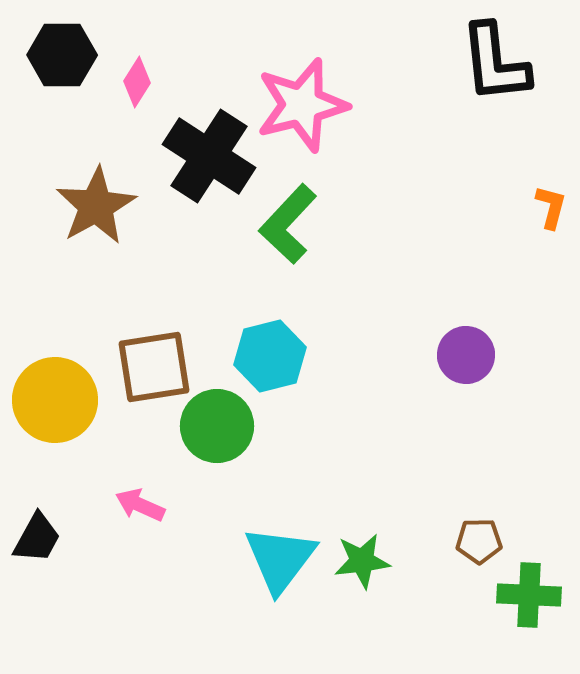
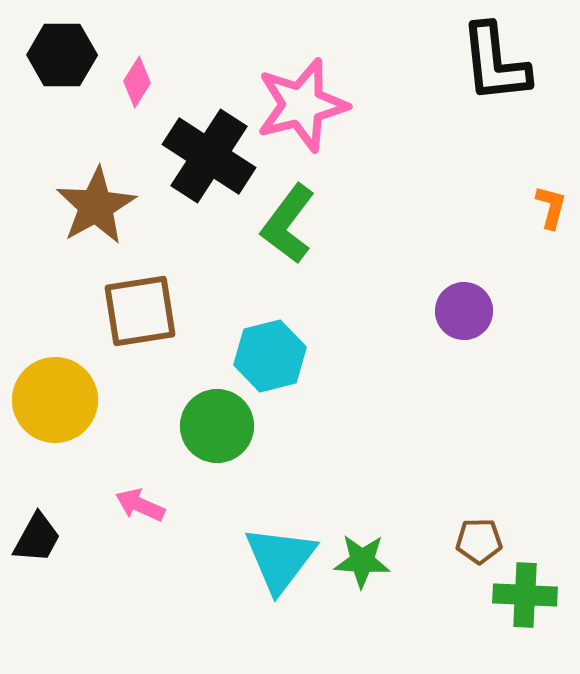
green L-shape: rotated 6 degrees counterclockwise
purple circle: moved 2 px left, 44 px up
brown square: moved 14 px left, 56 px up
green star: rotated 10 degrees clockwise
green cross: moved 4 px left
